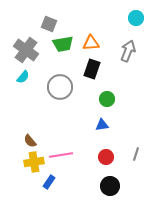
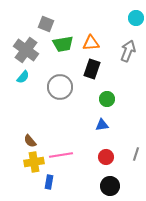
gray square: moved 3 px left
blue rectangle: rotated 24 degrees counterclockwise
